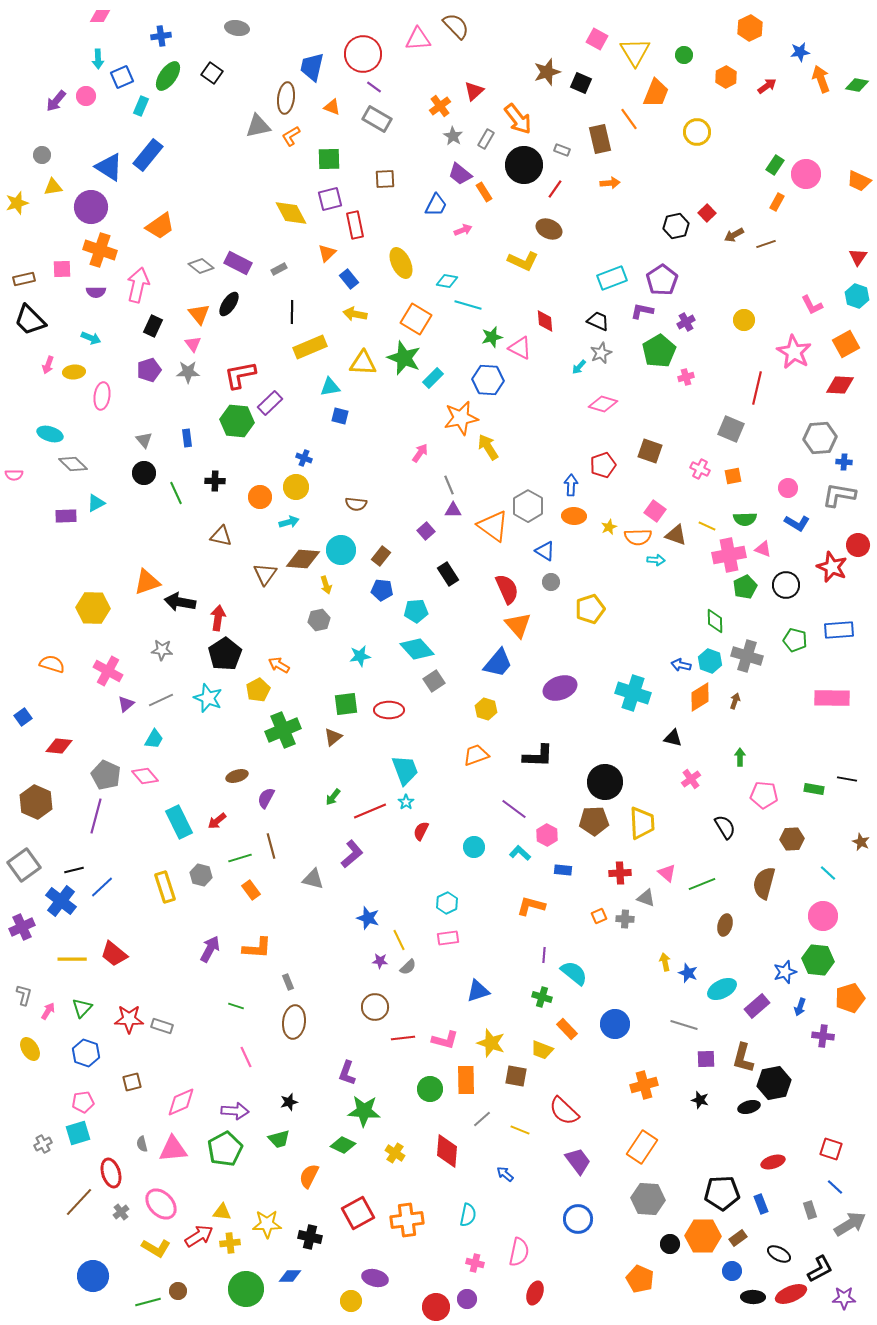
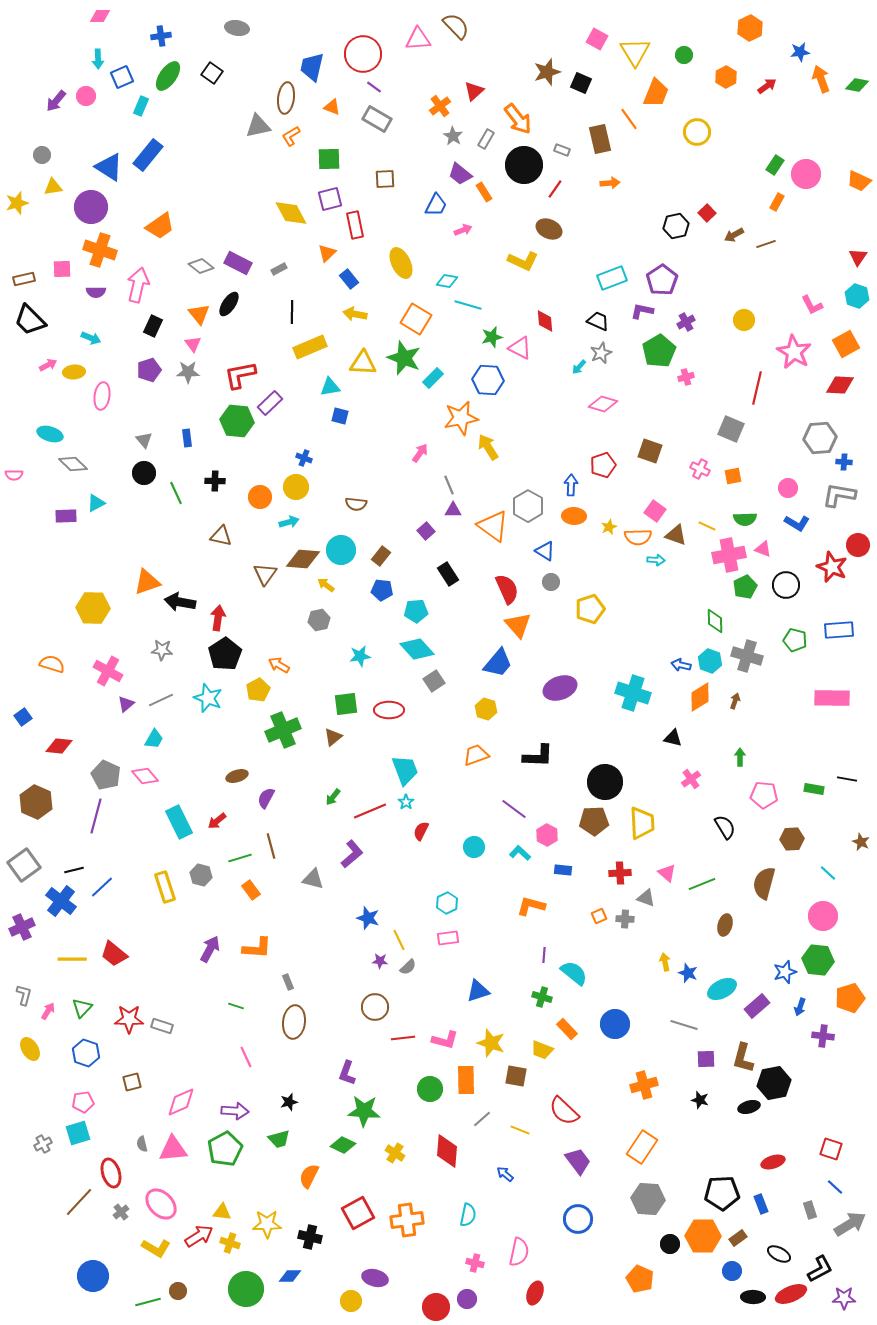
pink arrow at (48, 365): rotated 138 degrees counterclockwise
yellow arrow at (326, 585): rotated 144 degrees clockwise
yellow cross at (230, 1243): rotated 24 degrees clockwise
